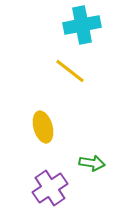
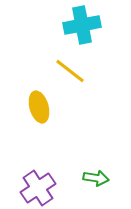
yellow ellipse: moved 4 px left, 20 px up
green arrow: moved 4 px right, 15 px down
purple cross: moved 12 px left
